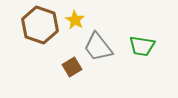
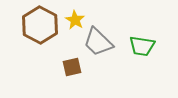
brown hexagon: rotated 9 degrees clockwise
gray trapezoid: moved 5 px up; rotated 8 degrees counterclockwise
brown square: rotated 18 degrees clockwise
